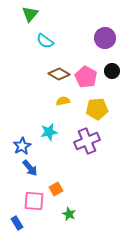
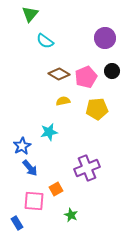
pink pentagon: rotated 20 degrees clockwise
purple cross: moved 27 px down
green star: moved 2 px right, 1 px down
